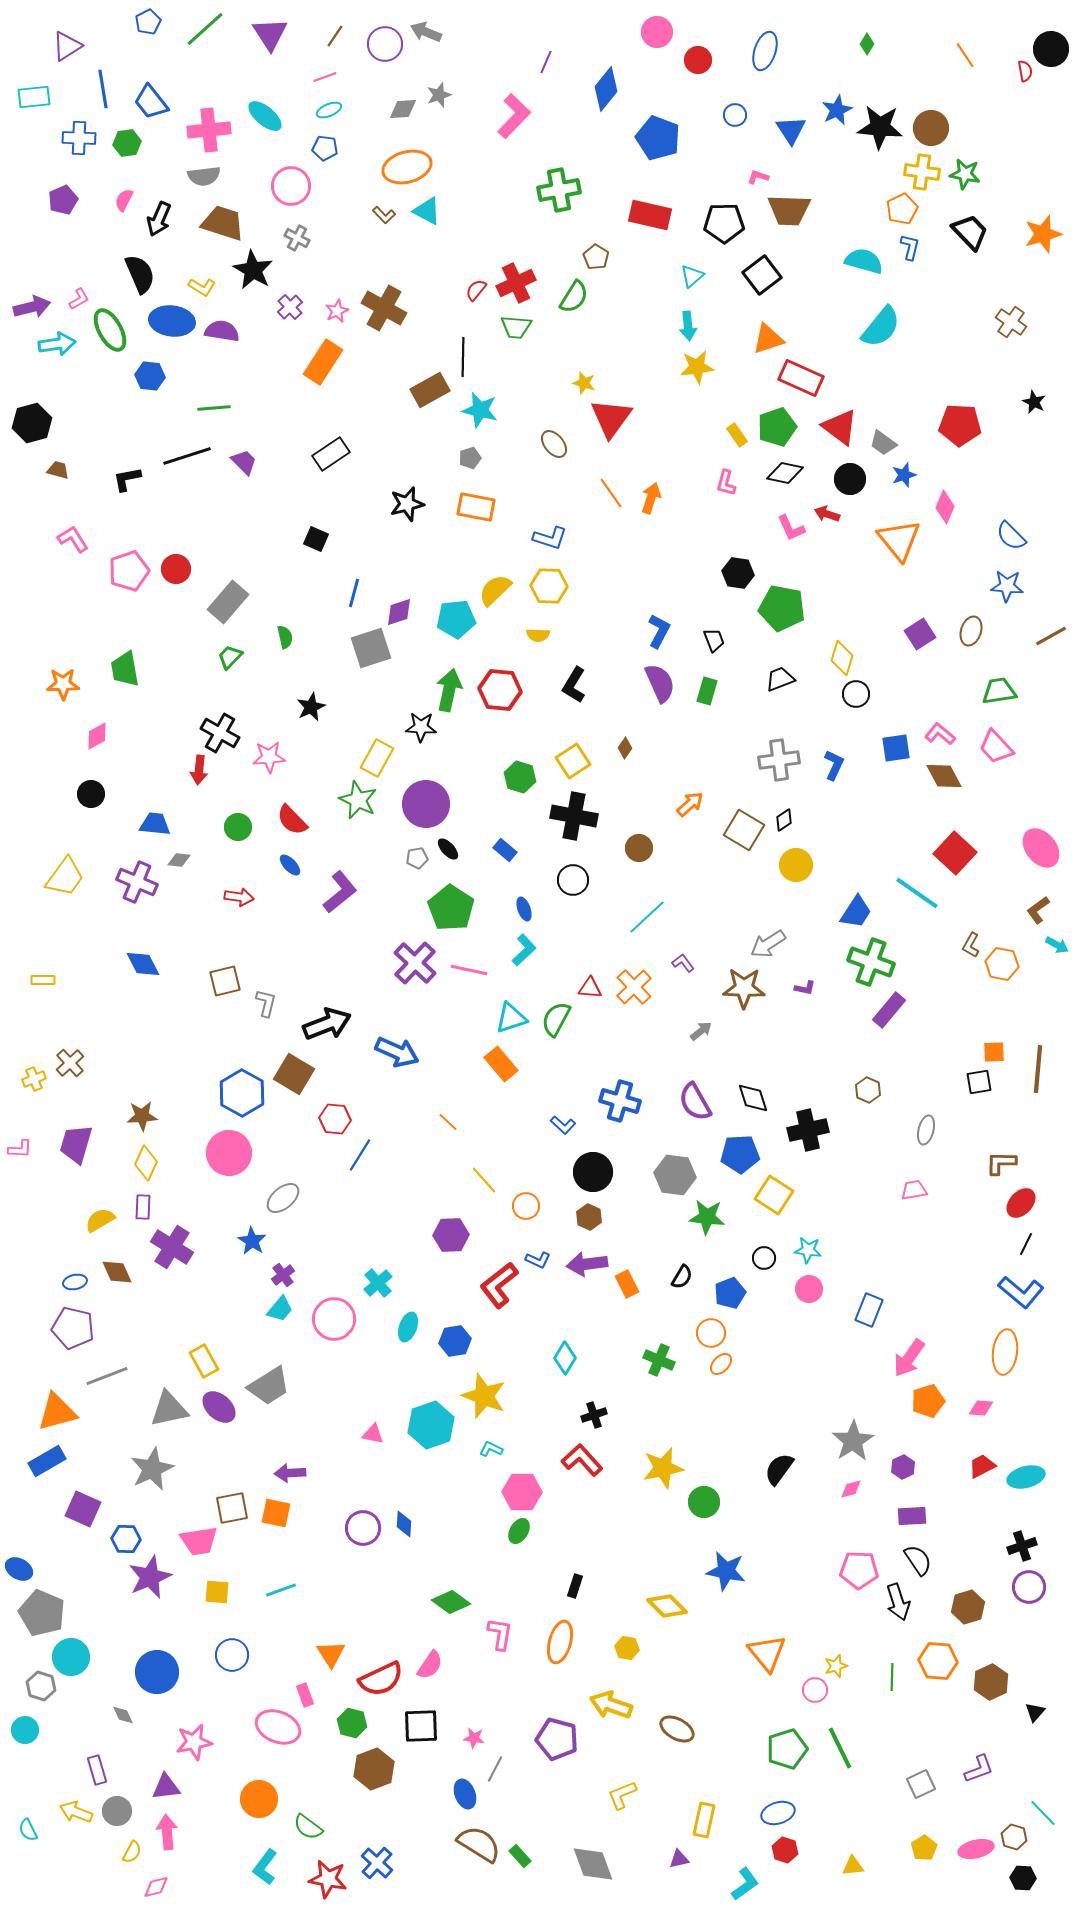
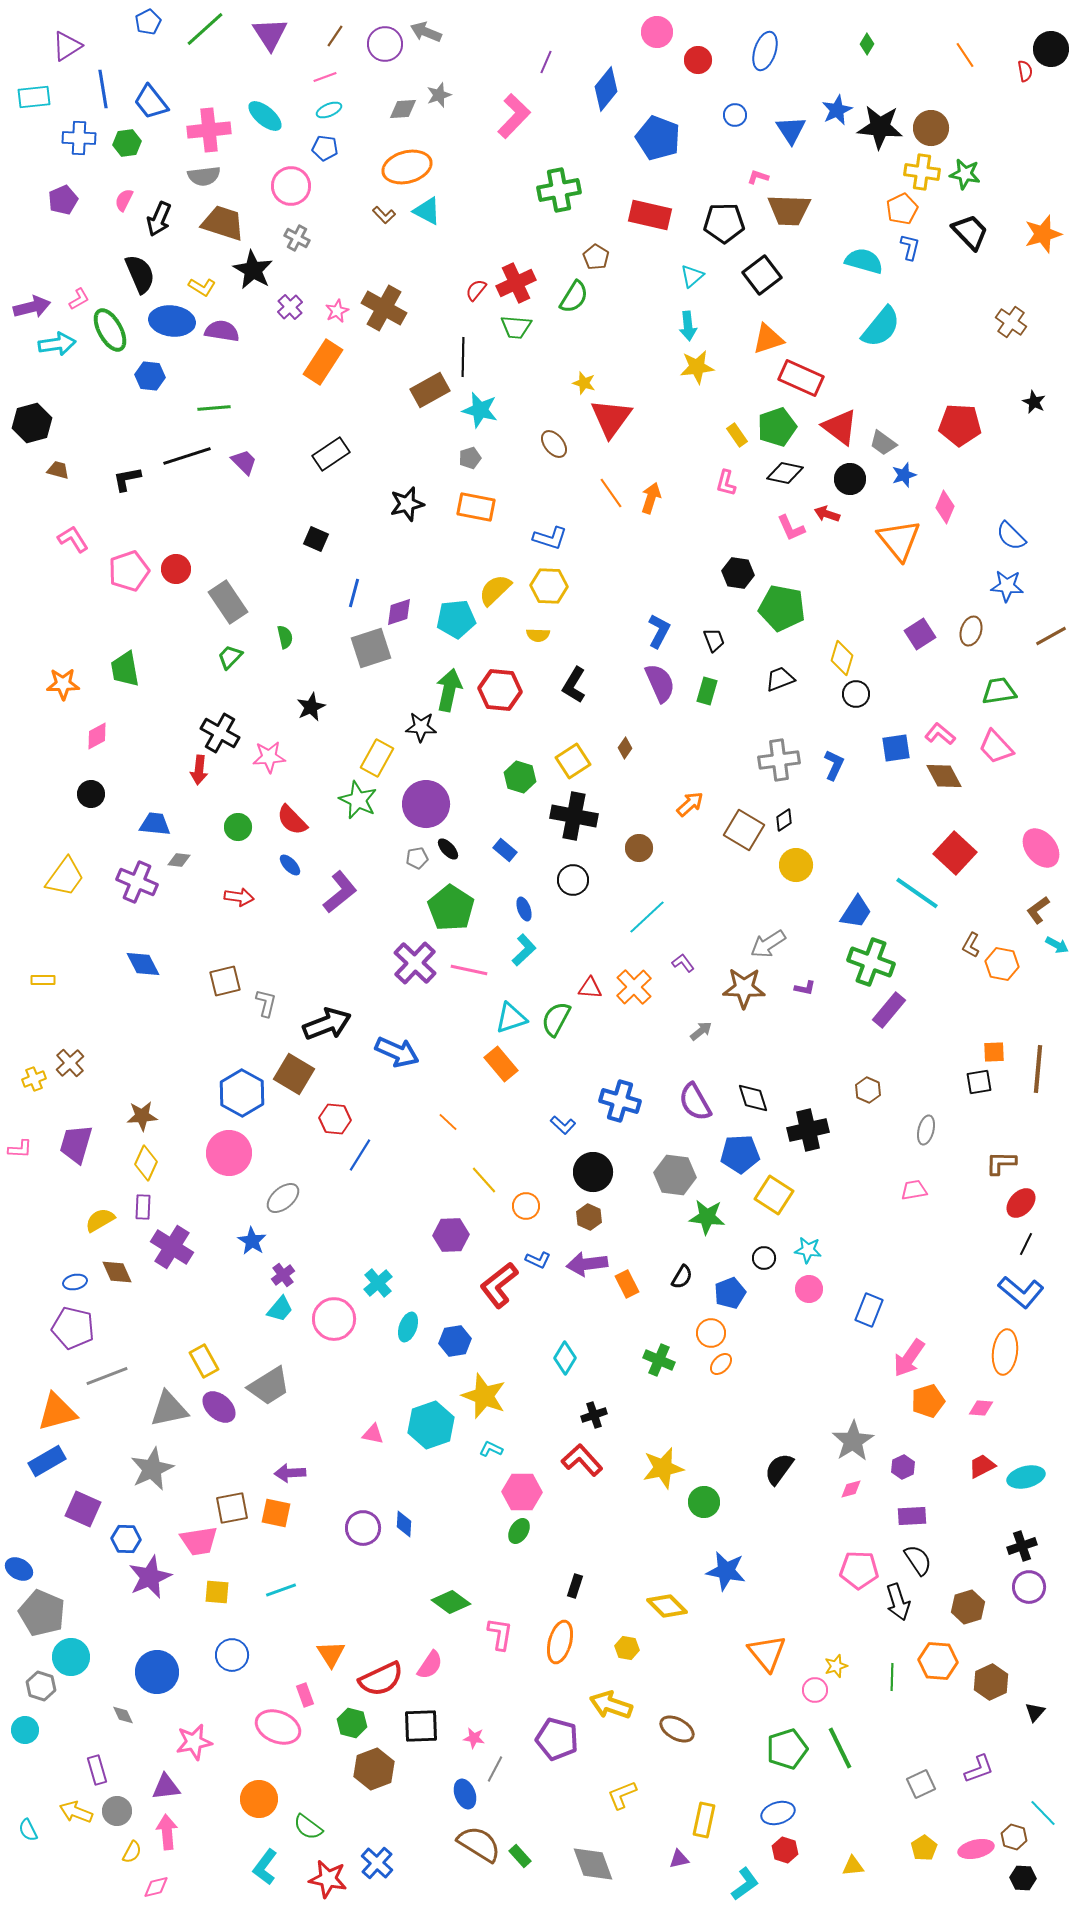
gray rectangle at (228, 602): rotated 75 degrees counterclockwise
